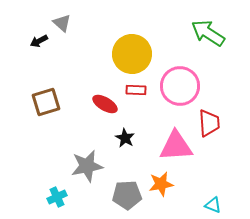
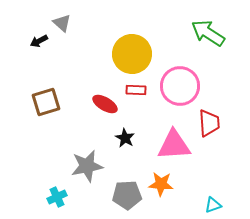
pink triangle: moved 2 px left, 1 px up
orange star: rotated 15 degrees clockwise
cyan triangle: rotated 42 degrees counterclockwise
